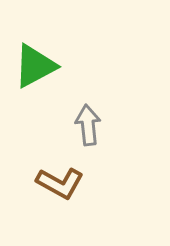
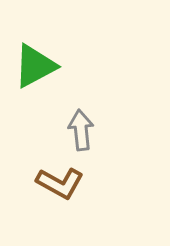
gray arrow: moved 7 px left, 5 px down
